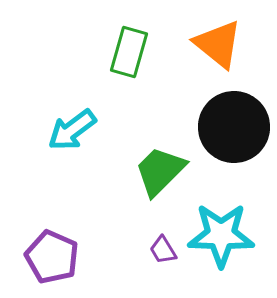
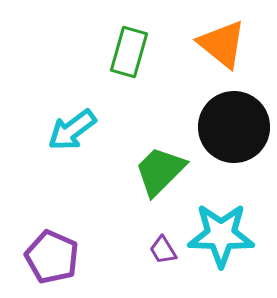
orange triangle: moved 4 px right
